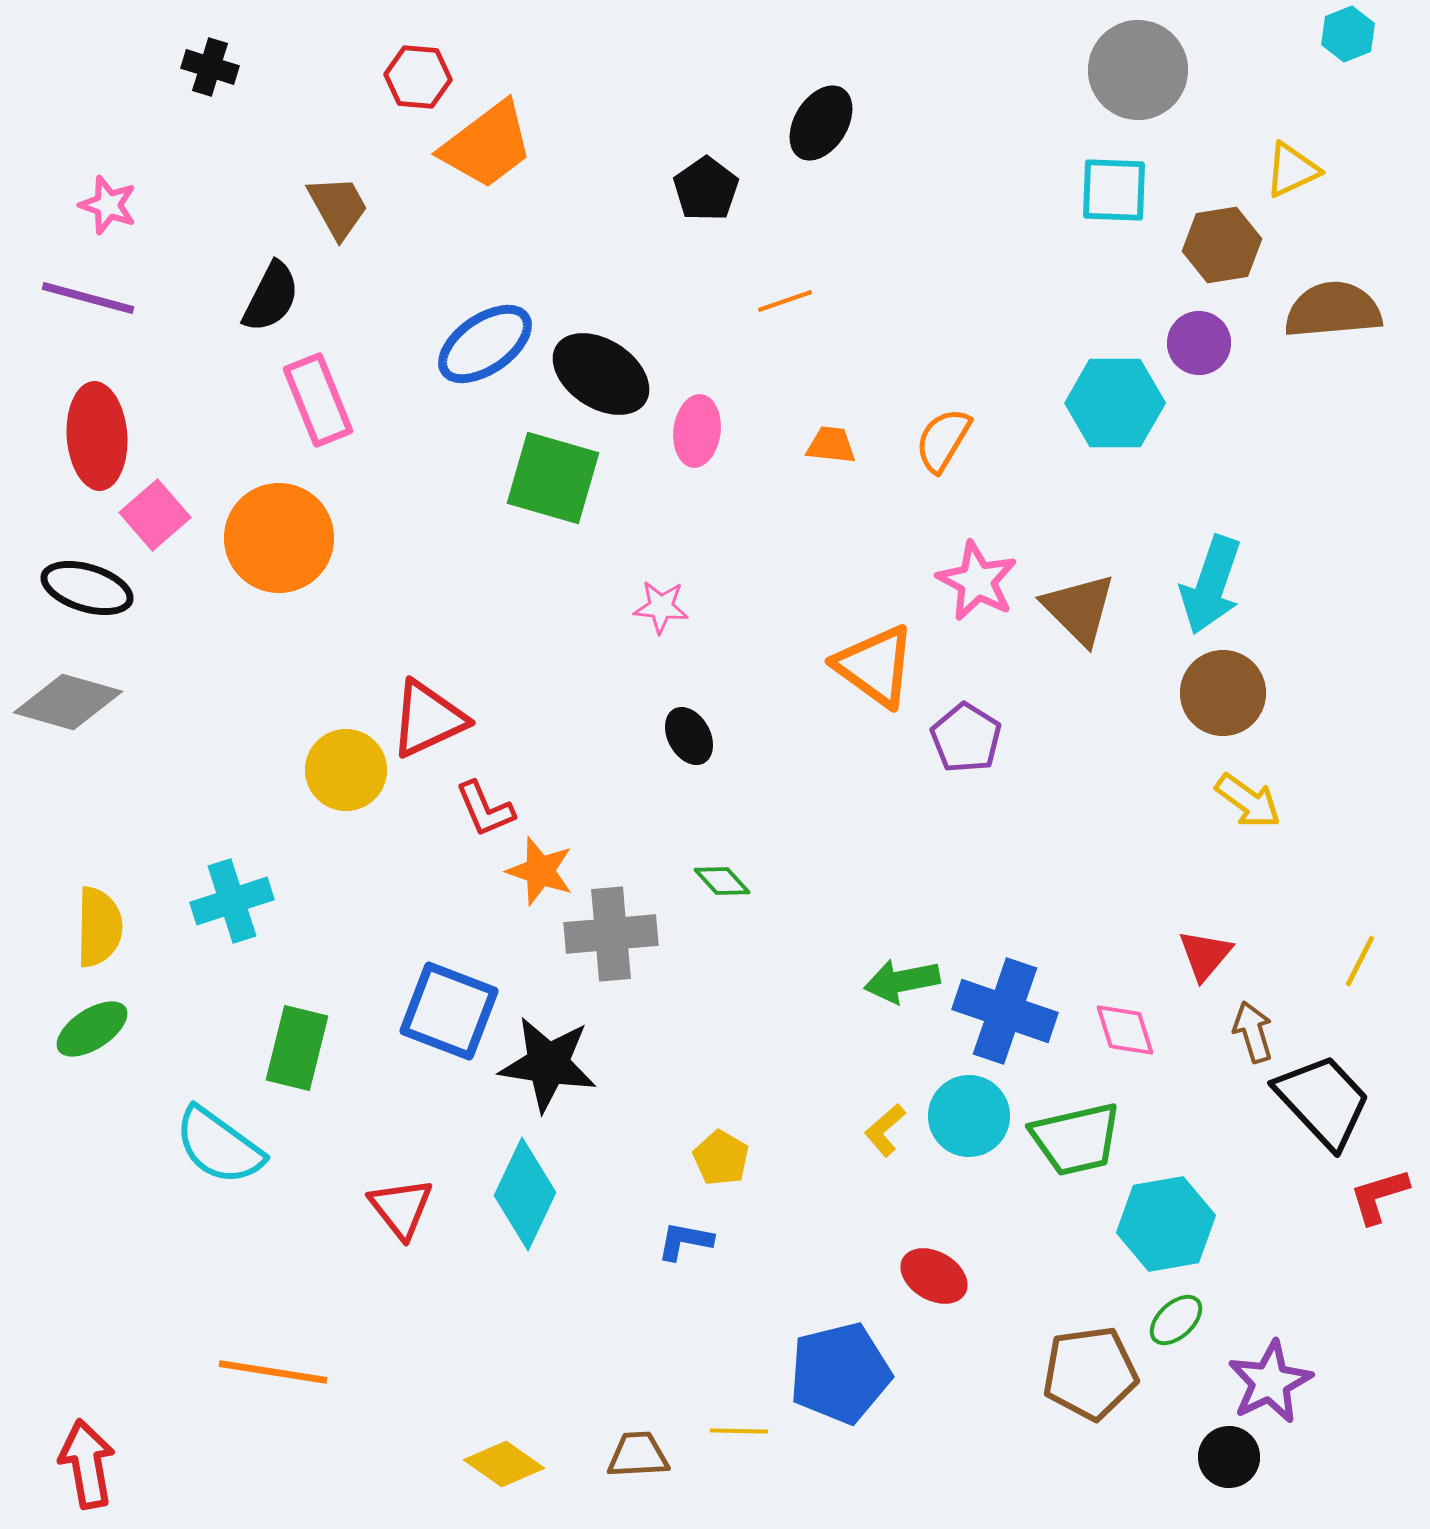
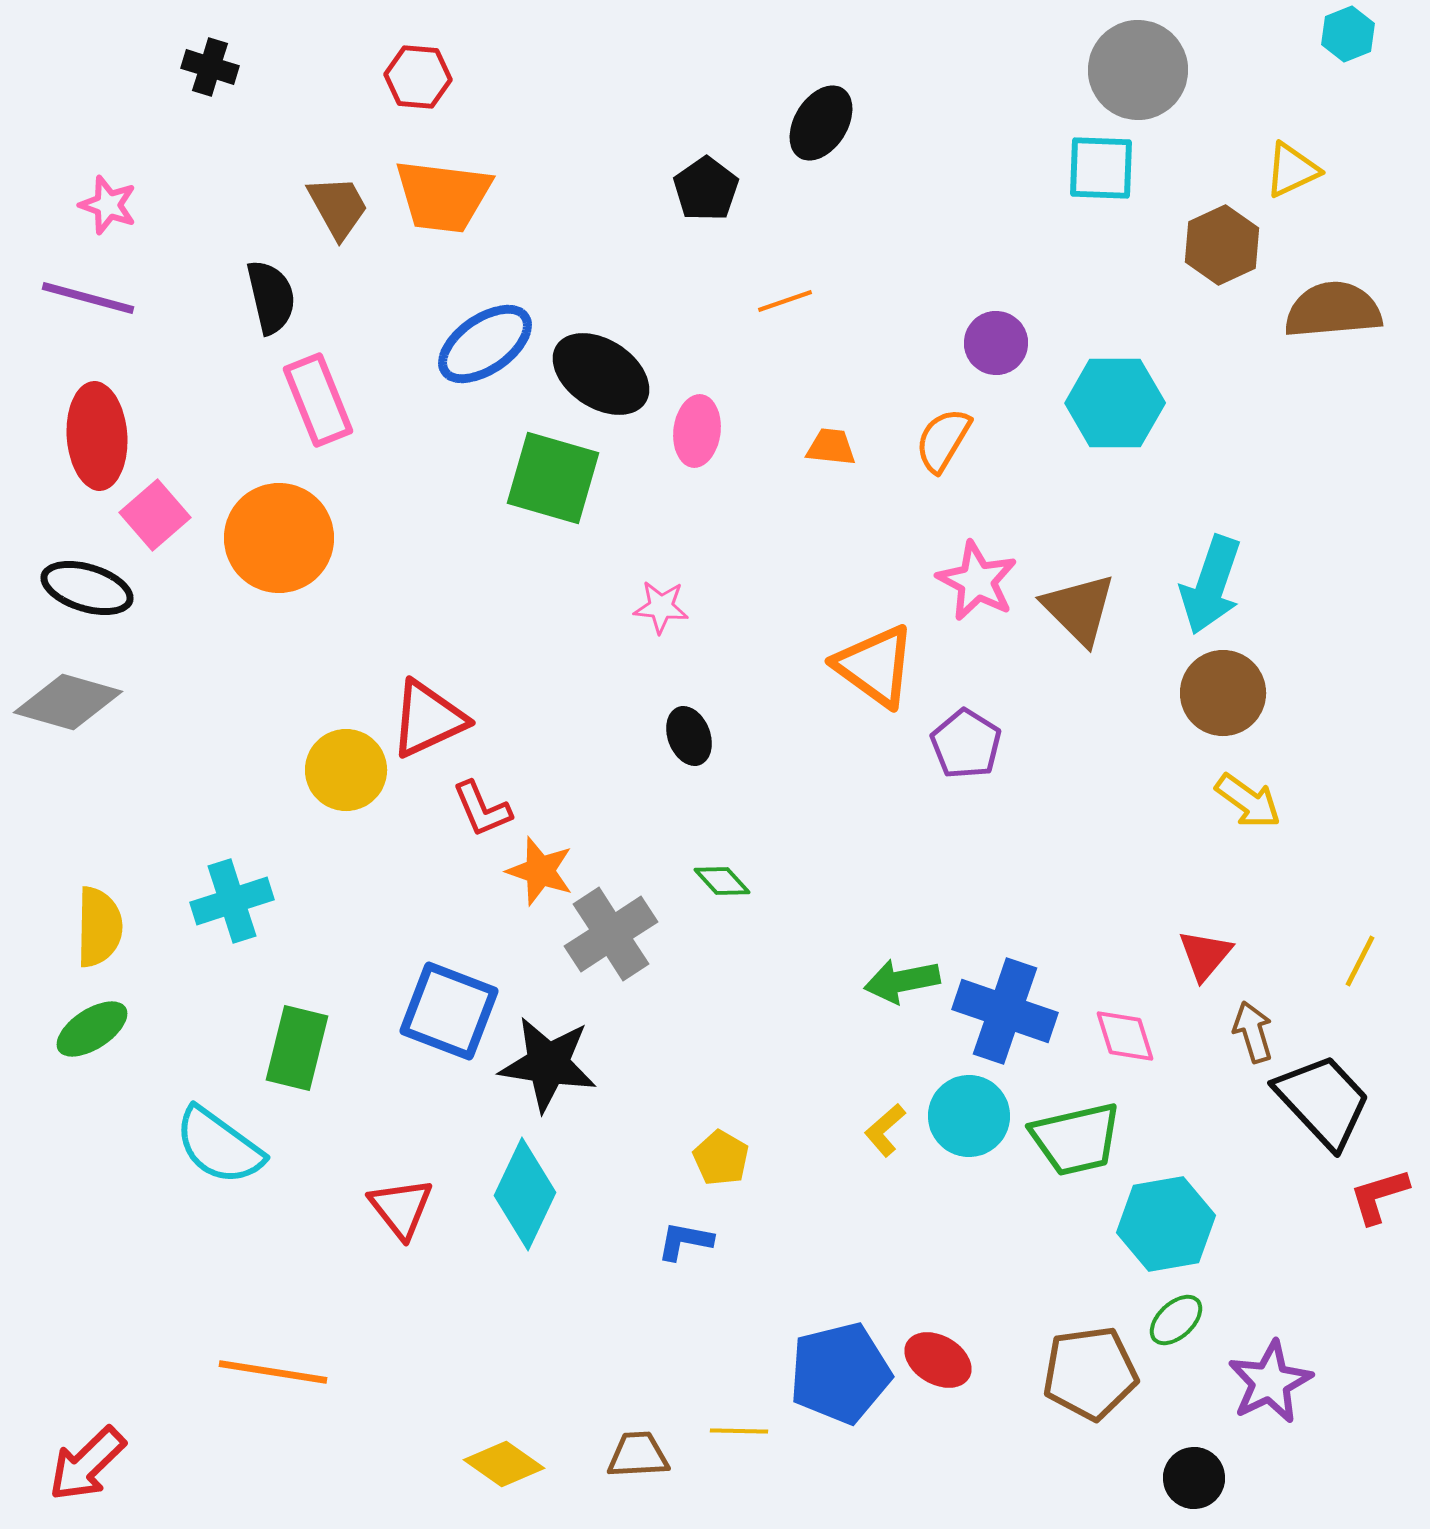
orange trapezoid at (487, 145): moved 44 px left, 51 px down; rotated 44 degrees clockwise
cyan square at (1114, 190): moved 13 px left, 22 px up
brown hexagon at (1222, 245): rotated 16 degrees counterclockwise
black semicircle at (271, 297): rotated 40 degrees counterclockwise
purple circle at (1199, 343): moved 203 px left
orange trapezoid at (831, 445): moved 2 px down
black ellipse at (689, 736): rotated 8 degrees clockwise
purple pentagon at (966, 738): moved 6 px down
red L-shape at (485, 809): moved 3 px left
gray cross at (611, 934): rotated 28 degrees counterclockwise
pink diamond at (1125, 1030): moved 6 px down
red ellipse at (934, 1276): moved 4 px right, 84 px down
black circle at (1229, 1457): moved 35 px left, 21 px down
red arrow at (87, 1464): rotated 124 degrees counterclockwise
